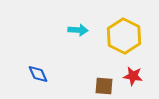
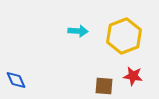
cyan arrow: moved 1 px down
yellow hexagon: rotated 12 degrees clockwise
blue diamond: moved 22 px left, 6 px down
